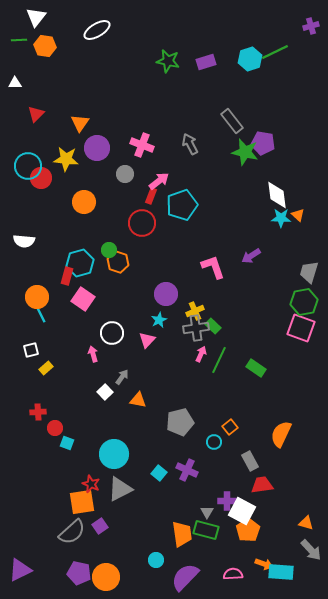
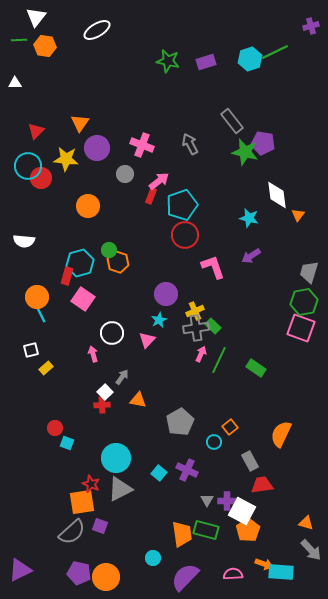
red triangle at (36, 114): moved 17 px down
orange circle at (84, 202): moved 4 px right, 4 px down
orange triangle at (298, 215): rotated 24 degrees clockwise
cyan star at (281, 218): moved 32 px left; rotated 12 degrees clockwise
red circle at (142, 223): moved 43 px right, 12 px down
red cross at (38, 412): moved 64 px right, 7 px up
gray pentagon at (180, 422): rotated 16 degrees counterclockwise
cyan circle at (114, 454): moved 2 px right, 4 px down
gray triangle at (207, 512): moved 12 px up
purple square at (100, 526): rotated 35 degrees counterclockwise
cyan circle at (156, 560): moved 3 px left, 2 px up
